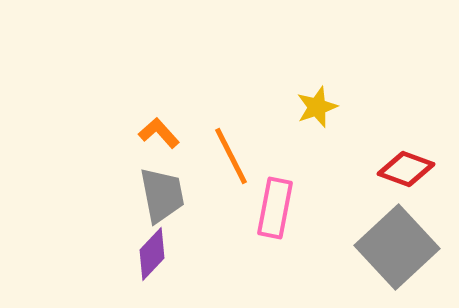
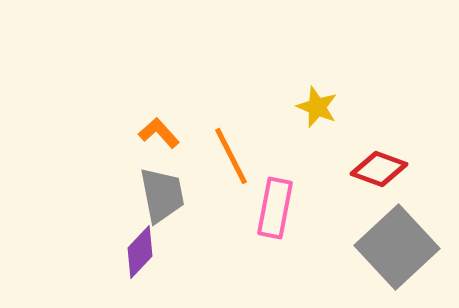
yellow star: rotated 30 degrees counterclockwise
red diamond: moved 27 px left
purple diamond: moved 12 px left, 2 px up
